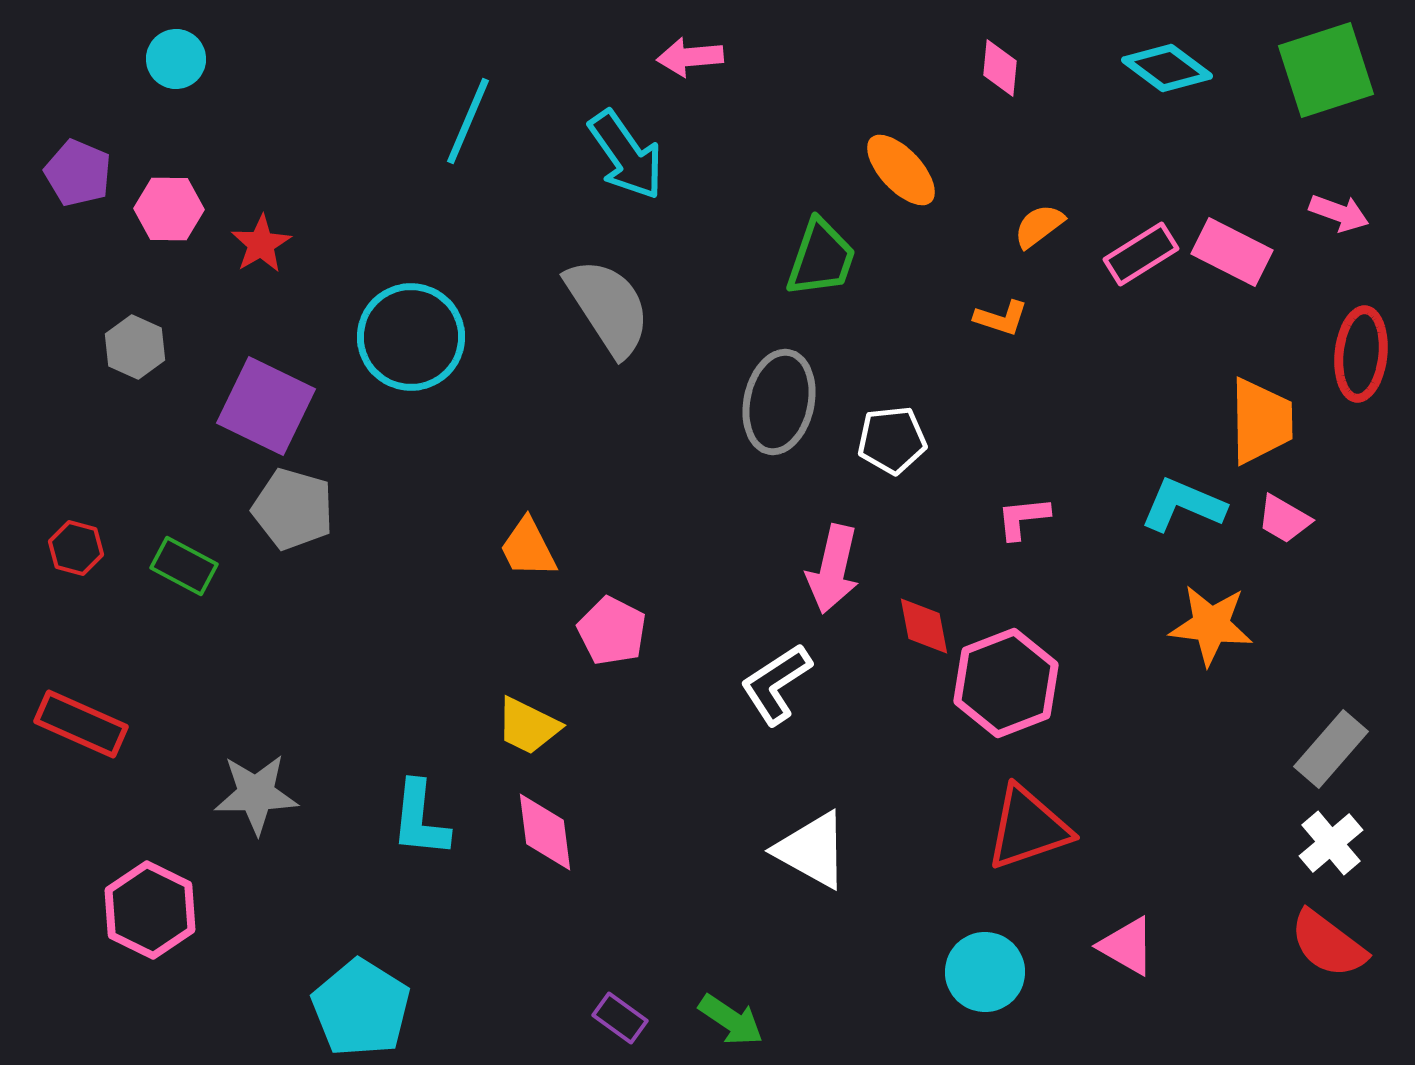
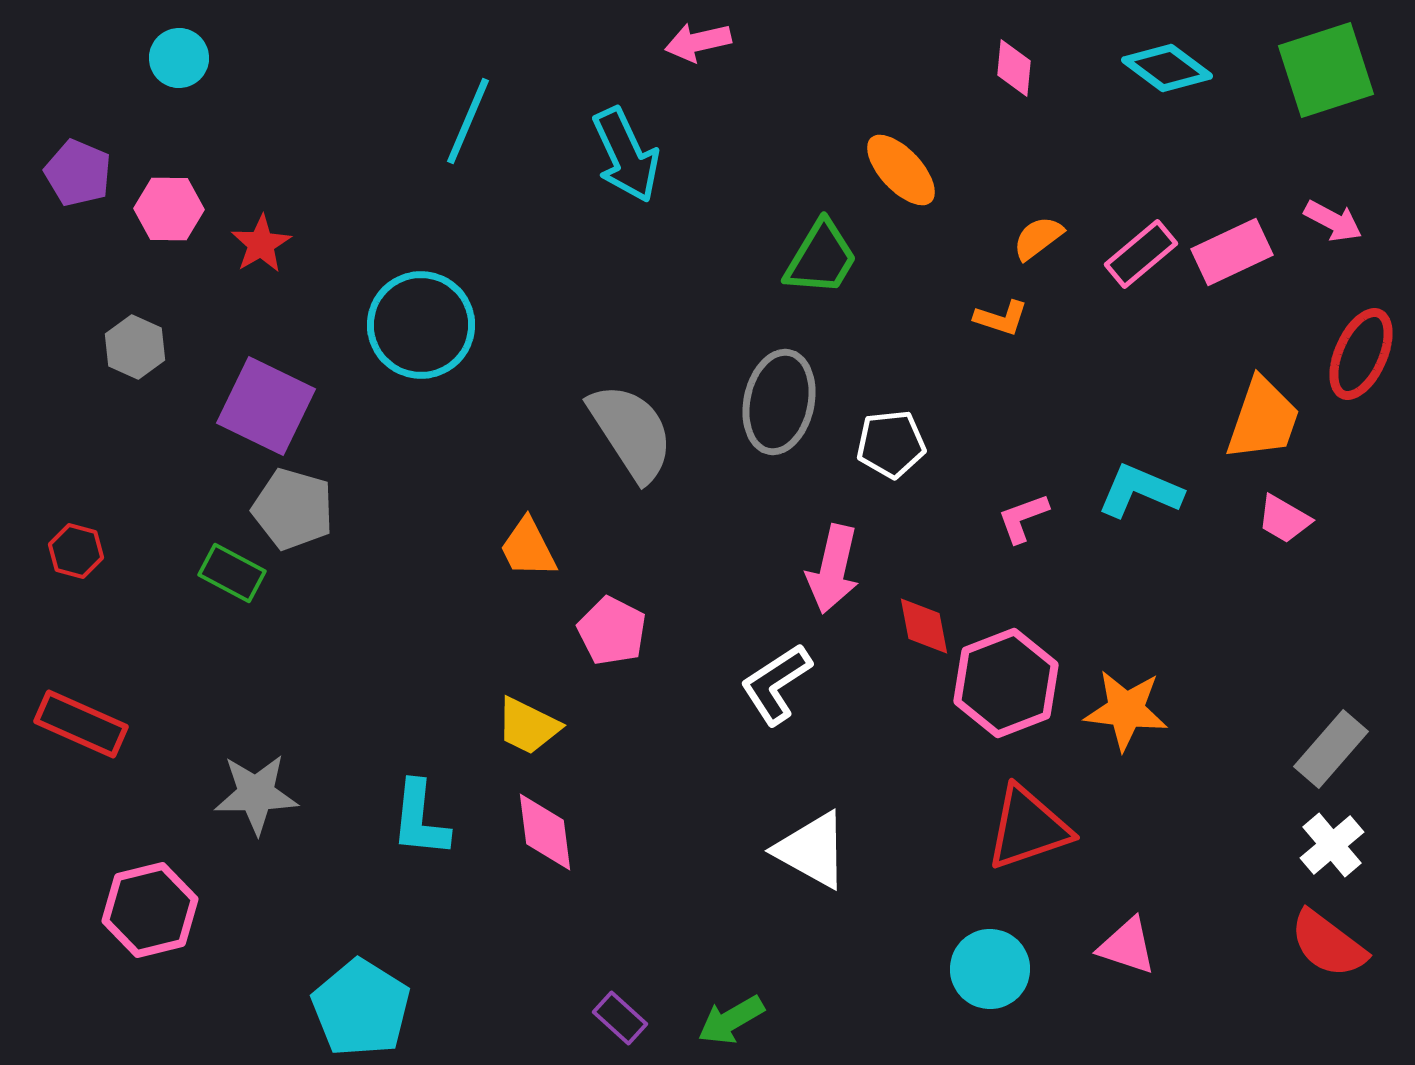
pink arrow at (690, 57): moved 8 px right, 15 px up; rotated 8 degrees counterclockwise
cyan circle at (176, 59): moved 3 px right, 1 px up
pink diamond at (1000, 68): moved 14 px right
cyan arrow at (626, 155): rotated 10 degrees clockwise
pink arrow at (1339, 213): moved 6 px left, 8 px down; rotated 8 degrees clockwise
orange semicircle at (1039, 226): moved 1 px left, 12 px down
pink rectangle at (1232, 252): rotated 52 degrees counterclockwise
pink rectangle at (1141, 254): rotated 8 degrees counterclockwise
green trapezoid at (821, 258): rotated 12 degrees clockwise
gray semicircle at (608, 307): moved 23 px right, 125 px down
cyan circle at (411, 337): moved 10 px right, 12 px up
red ellipse at (1361, 354): rotated 18 degrees clockwise
orange trapezoid at (1261, 421): moved 2 px right, 2 px up; rotated 20 degrees clockwise
white pentagon at (892, 440): moved 1 px left, 4 px down
cyan L-shape at (1183, 505): moved 43 px left, 14 px up
pink L-shape at (1023, 518): rotated 14 degrees counterclockwise
red hexagon at (76, 548): moved 3 px down
green rectangle at (184, 566): moved 48 px right, 7 px down
orange star at (1211, 625): moved 85 px left, 85 px down
white cross at (1331, 843): moved 1 px right, 2 px down
pink hexagon at (150, 910): rotated 20 degrees clockwise
pink triangle at (1127, 946): rotated 12 degrees counterclockwise
cyan circle at (985, 972): moved 5 px right, 3 px up
purple rectangle at (620, 1018): rotated 6 degrees clockwise
green arrow at (731, 1020): rotated 116 degrees clockwise
